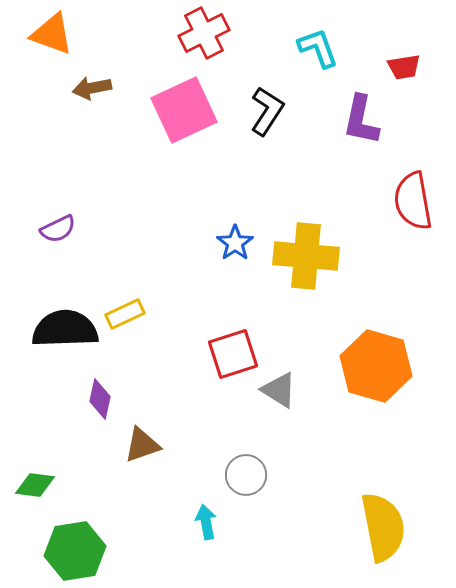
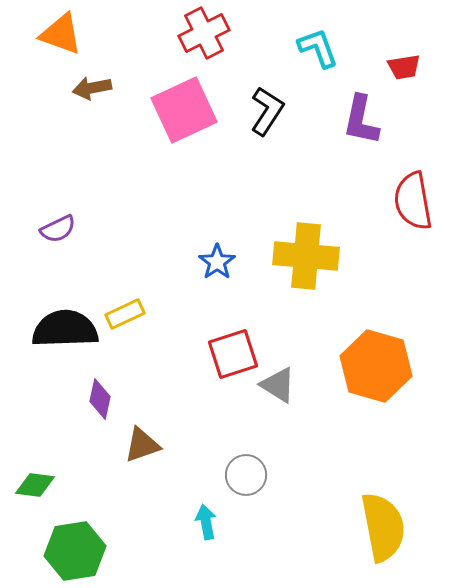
orange triangle: moved 9 px right
blue star: moved 18 px left, 19 px down
gray triangle: moved 1 px left, 5 px up
